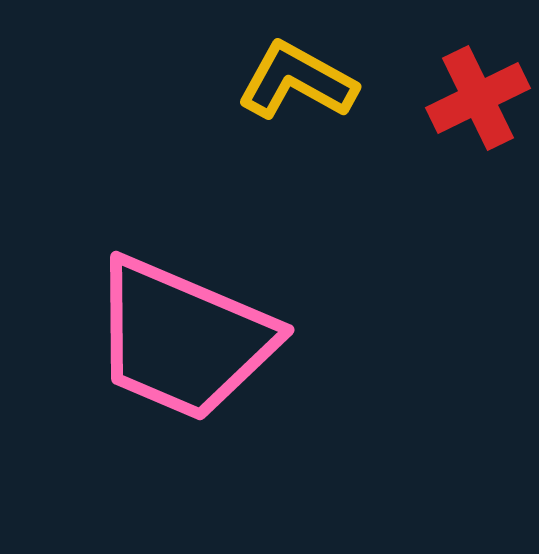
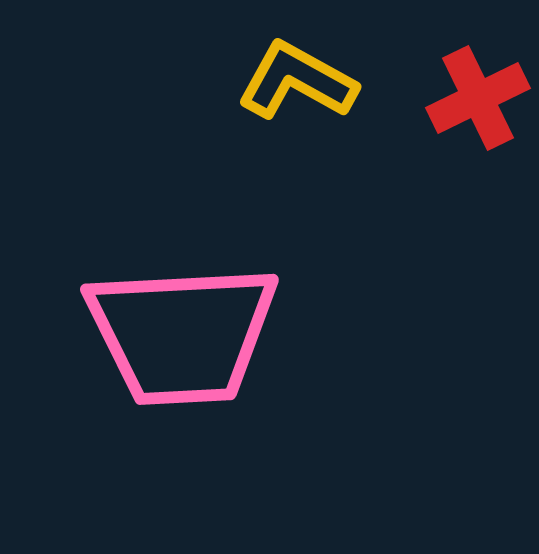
pink trapezoid: moved 1 px left, 5 px up; rotated 26 degrees counterclockwise
